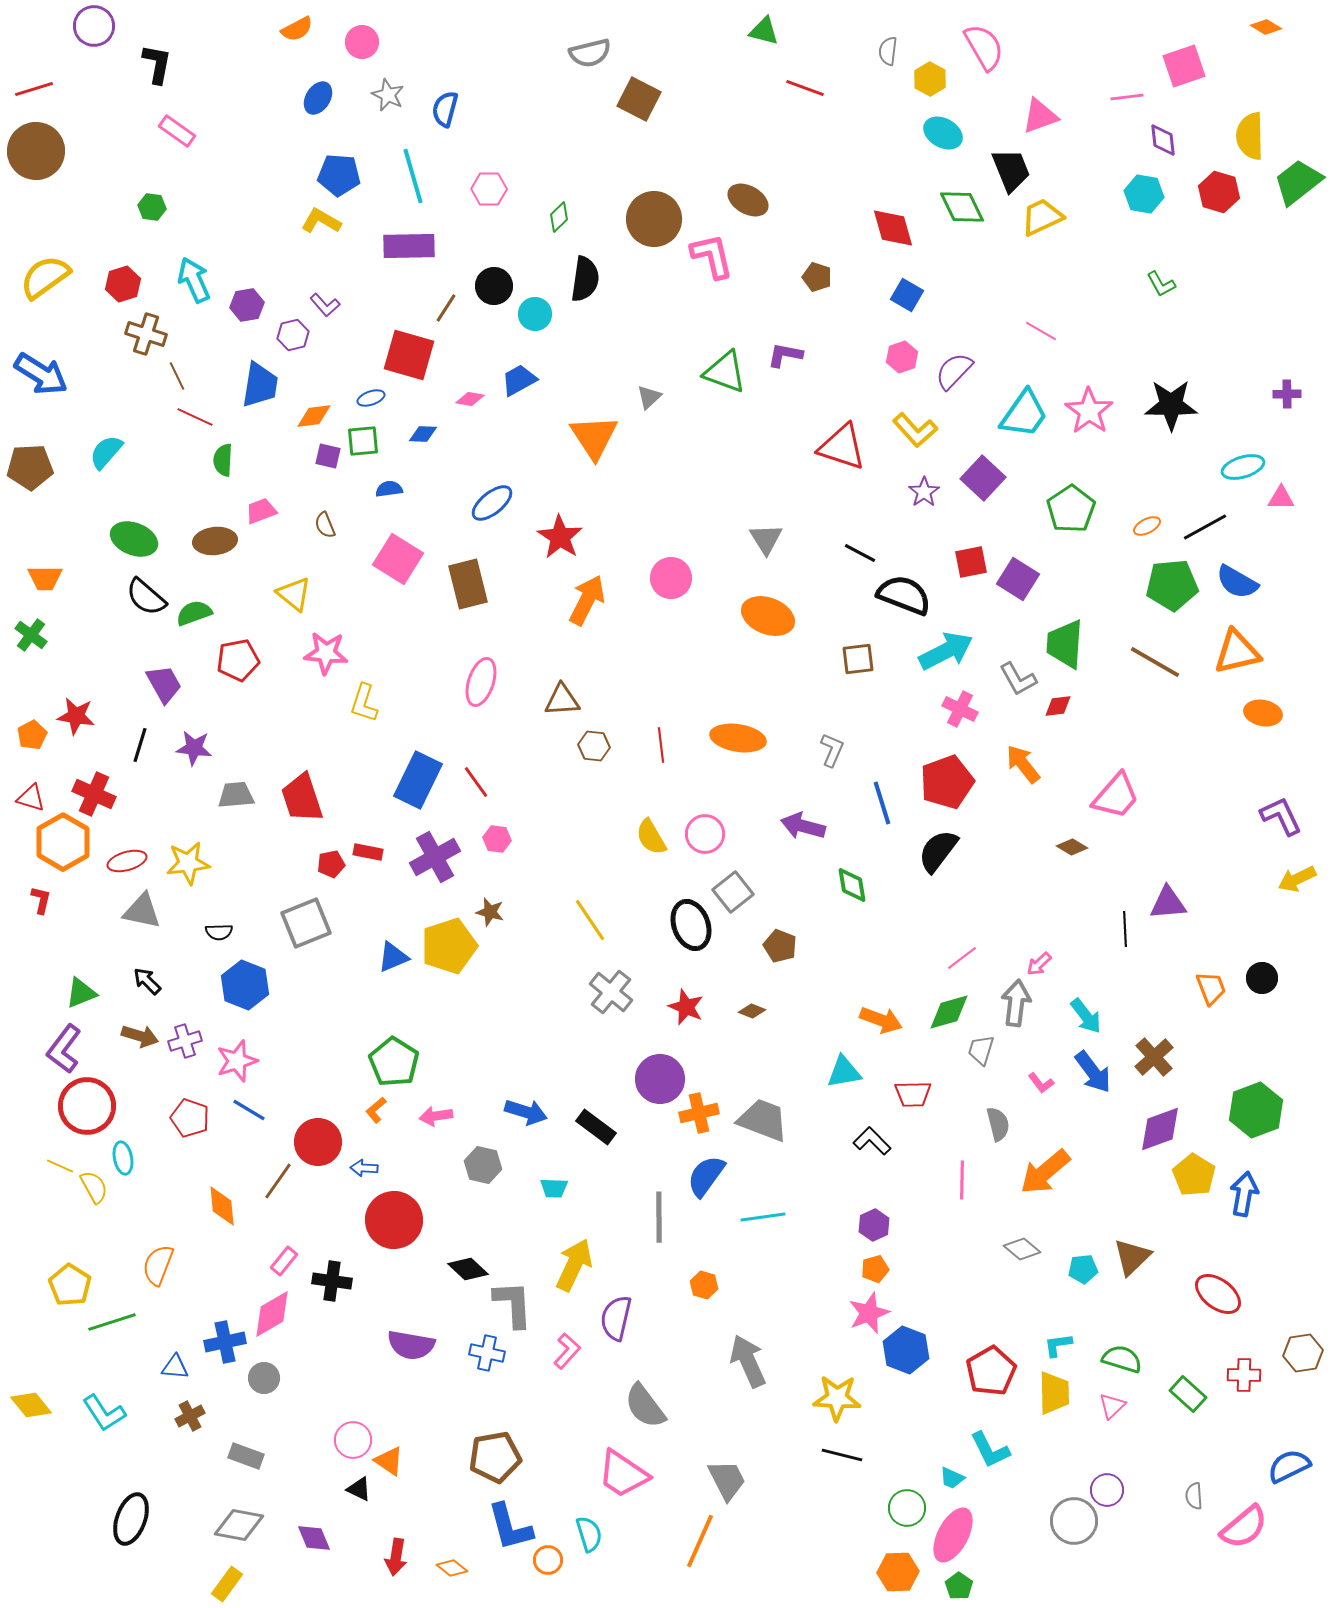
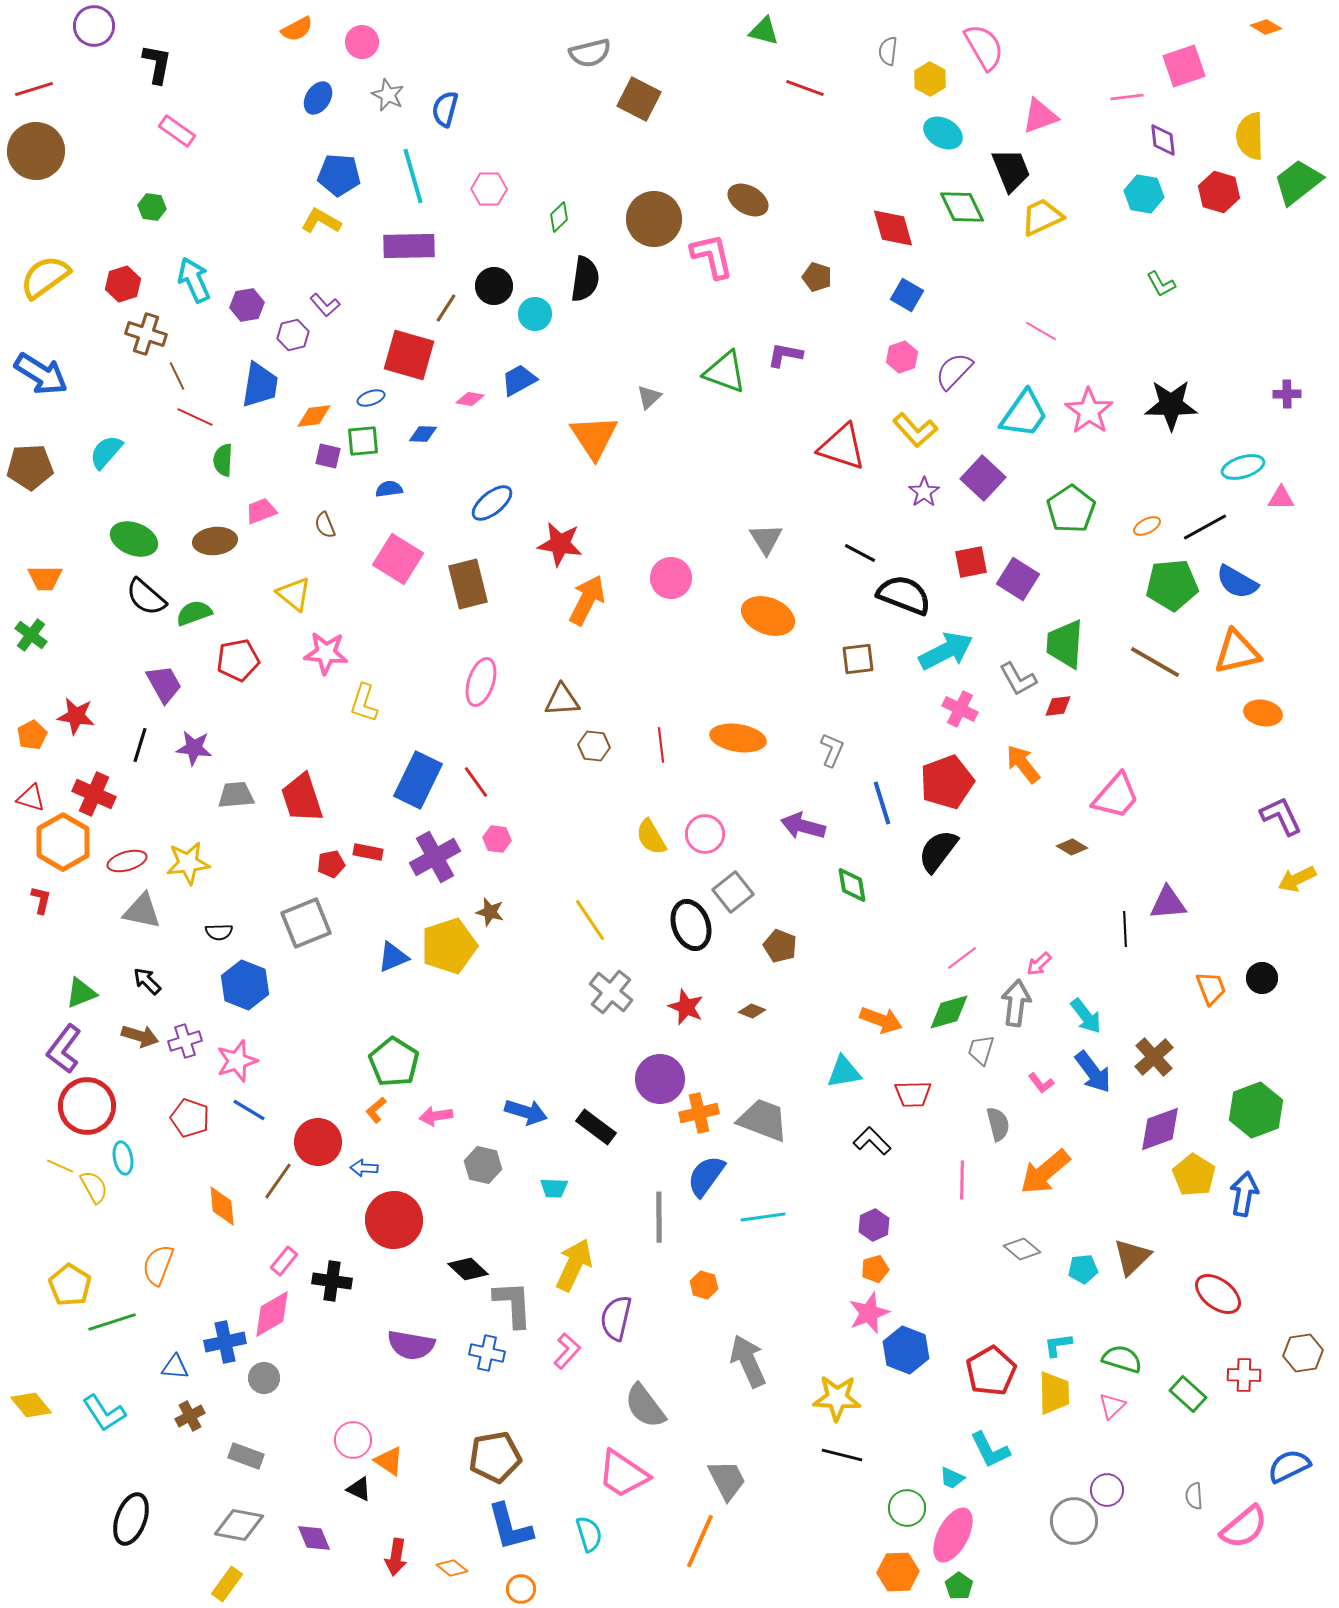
red star at (560, 537): moved 7 px down; rotated 24 degrees counterclockwise
orange circle at (548, 1560): moved 27 px left, 29 px down
